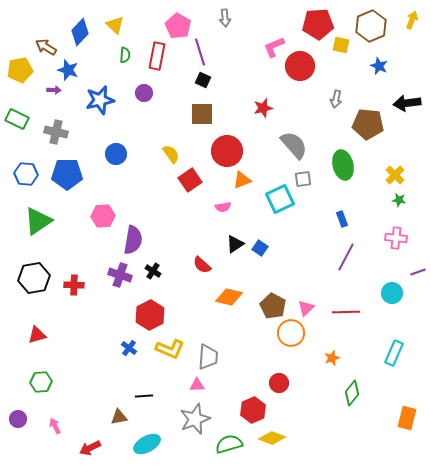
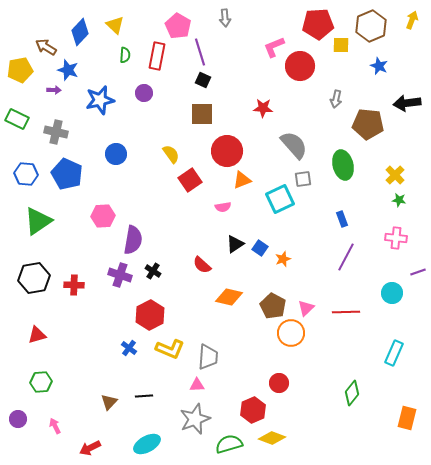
yellow square at (341, 45): rotated 12 degrees counterclockwise
red star at (263, 108): rotated 18 degrees clockwise
blue pentagon at (67, 174): rotated 24 degrees clockwise
orange star at (332, 358): moved 49 px left, 99 px up
brown triangle at (119, 417): moved 10 px left, 15 px up; rotated 36 degrees counterclockwise
